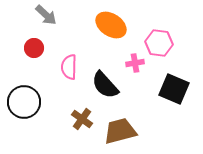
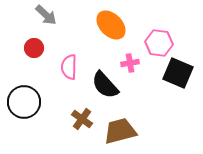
orange ellipse: rotated 12 degrees clockwise
pink cross: moved 5 px left
black square: moved 4 px right, 16 px up
